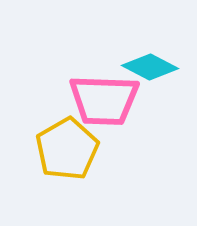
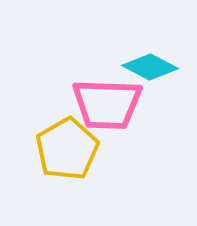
pink trapezoid: moved 3 px right, 4 px down
